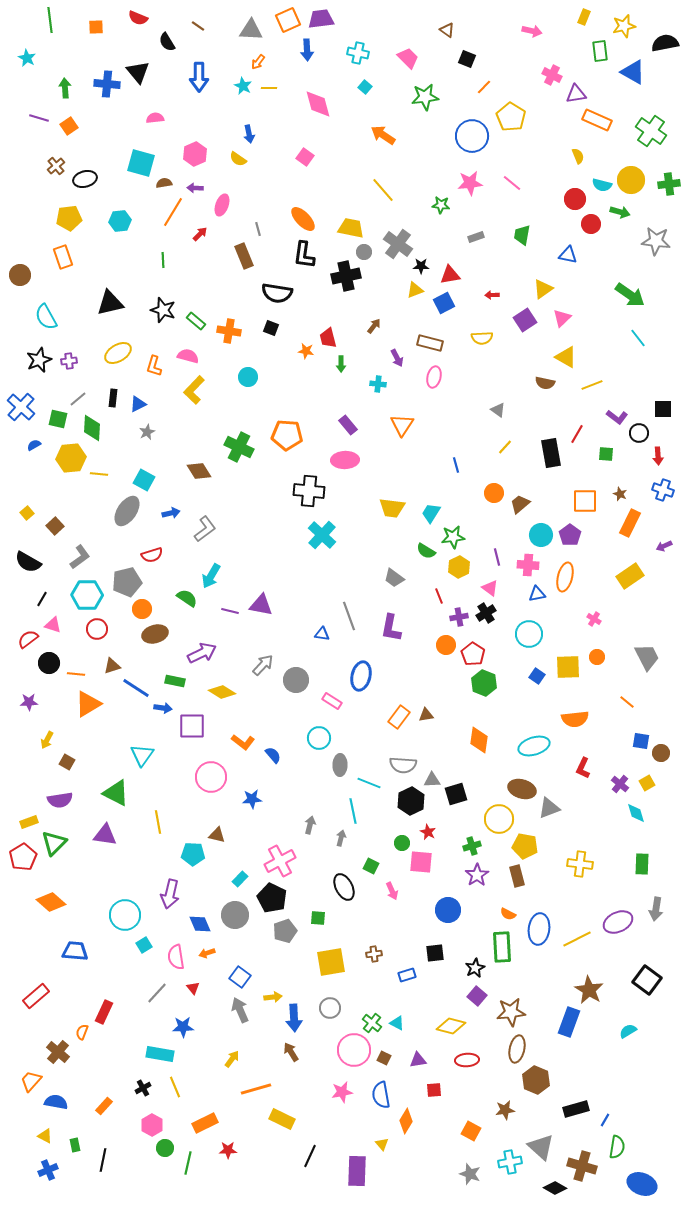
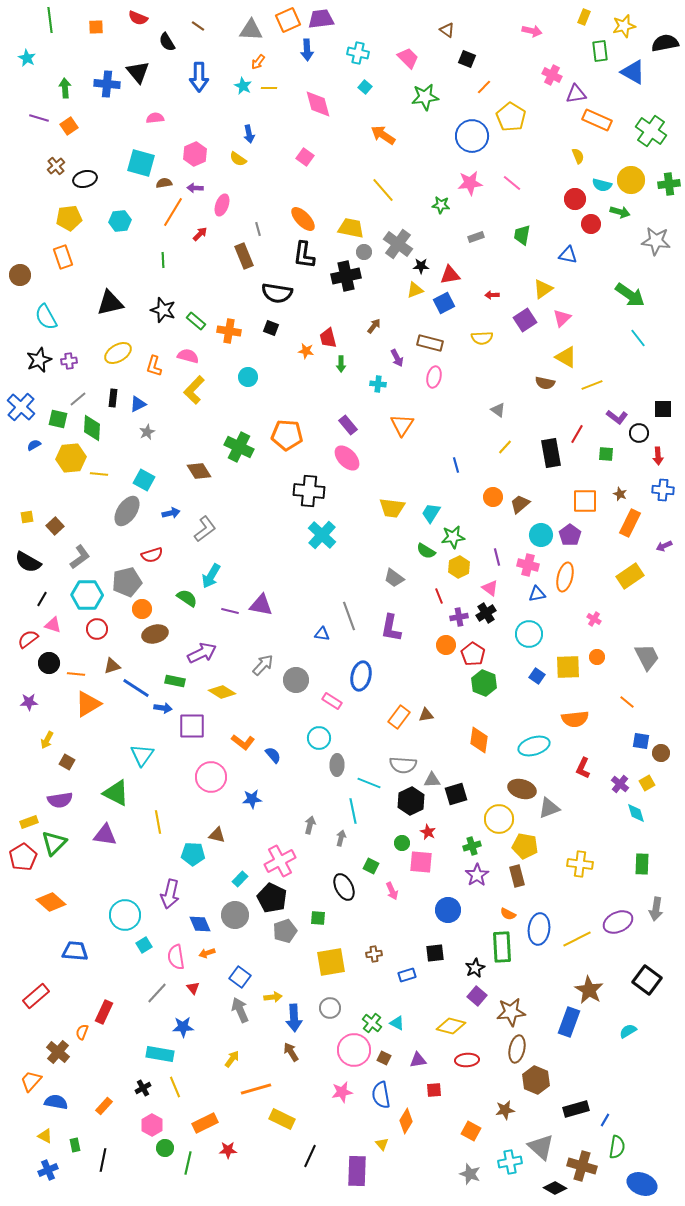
pink ellipse at (345, 460): moved 2 px right, 2 px up; rotated 48 degrees clockwise
blue cross at (663, 490): rotated 15 degrees counterclockwise
orange circle at (494, 493): moved 1 px left, 4 px down
yellow square at (27, 513): moved 4 px down; rotated 32 degrees clockwise
pink cross at (528, 565): rotated 10 degrees clockwise
gray ellipse at (340, 765): moved 3 px left
